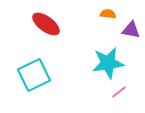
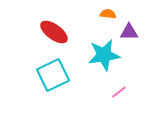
red ellipse: moved 8 px right, 8 px down
purple triangle: moved 2 px left, 2 px down; rotated 12 degrees counterclockwise
cyan star: moved 4 px left, 8 px up
cyan square: moved 19 px right
